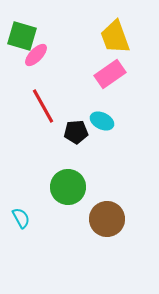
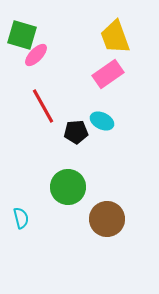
green square: moved 1 px up
pink rectangle: moved 2 px left
cyan semicircle: rotated 15 degrees clockwise
